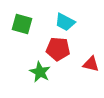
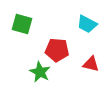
cyan trapezoid: moved 22 px right, 2 px down
red pentagon: moved 1 px left, 1 px down
